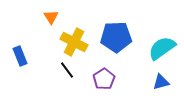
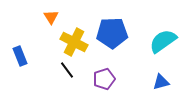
blue pentagon: moved 4 px left, 4 px up
cyan semicircle: moved 1 px right, 7 px up
purple pentagon: rotated 15 degrees clockwise
